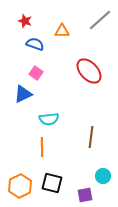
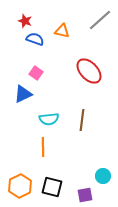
orange triangle: rotated 14 degrees clockwise
blue semicircle: moved 5 px up
brown line: moved 9 px left, 17 px up
orange line: moved 1 px right
black square: moved 4 px down
